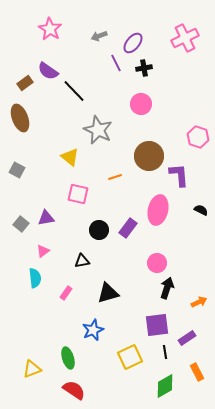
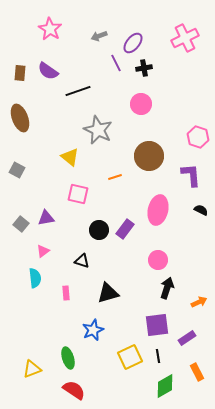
brown rectangle at (25, 83): moved 5 px left, 10 px up; rotated 49 degrees counterclockwise
black line at (74, 91): moved 4 px right; rotated 65 degrees counterclockwise
purple L-shape at (179, 175): moved 12 px right
purple rectangle at (128, 228): moved 3 px left, 1 px down
black triangle at (82, 261): rotated 28 degrees clockwise
pink circle at (157, 263): moved 1 px right, 3 px up
pink rectangle at (66, 293): rotated 40 degrees counterclockwise
black line at (165, 352): moved 7 px left, 4 px down
